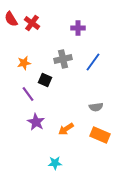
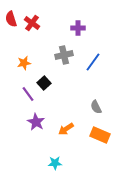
red semicircle: rotated 14 degrees clockwise
gray cross: moved 1 px right, 4 px up
black square: moved 1 px left, 3 px down; rotated 24 degrees clockwise
gray semicircle: rotated 72 degrees clockwise
